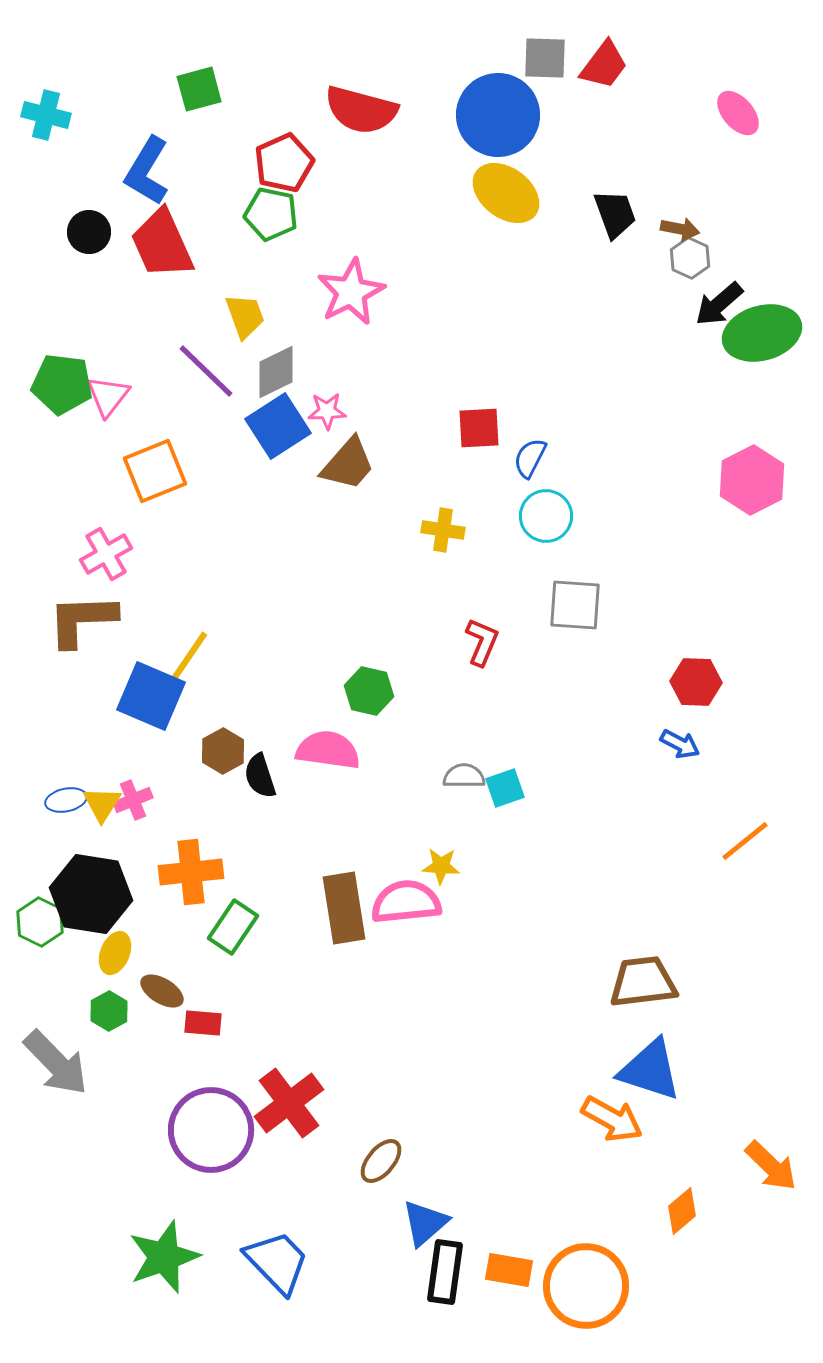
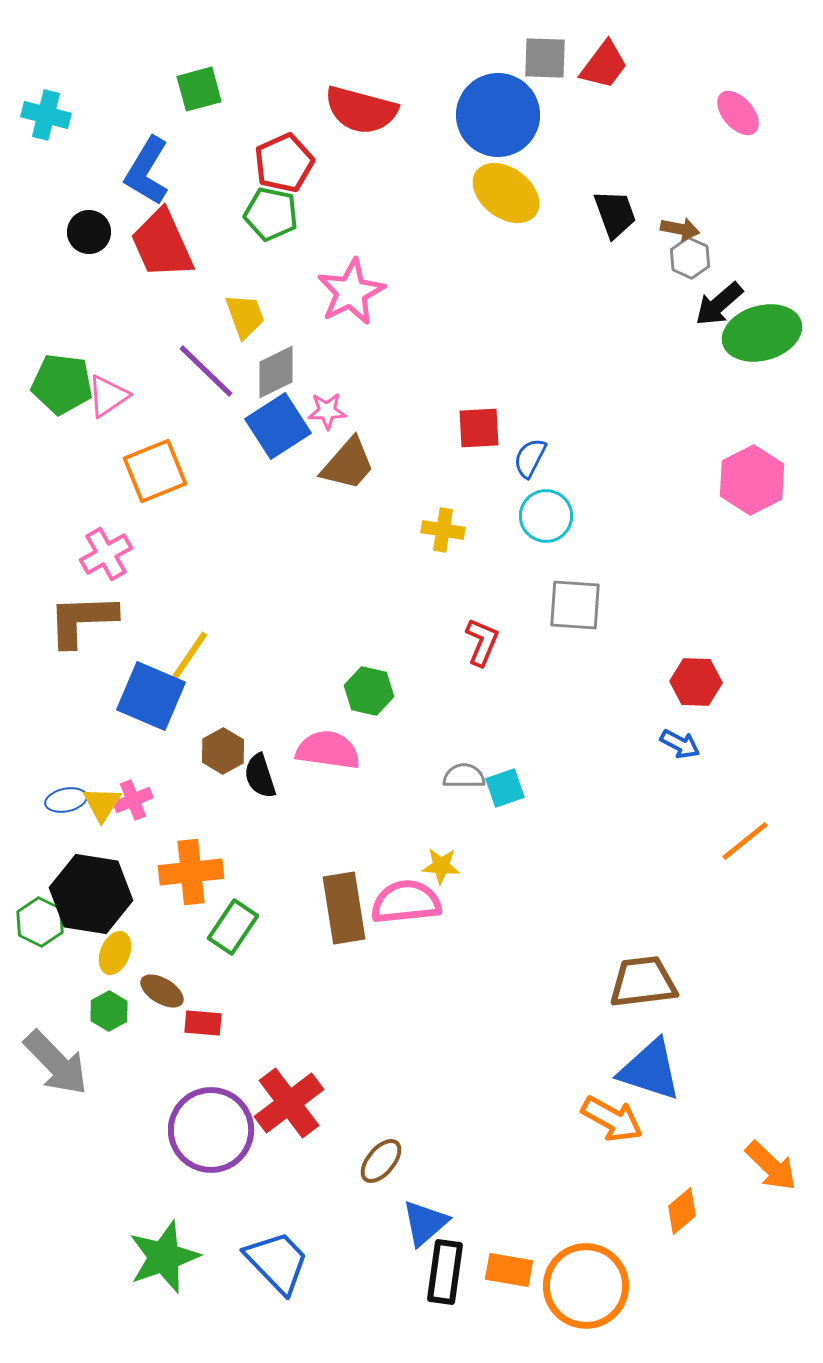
pink triangle at (108, 396): rotated 18 degrees clockwise
